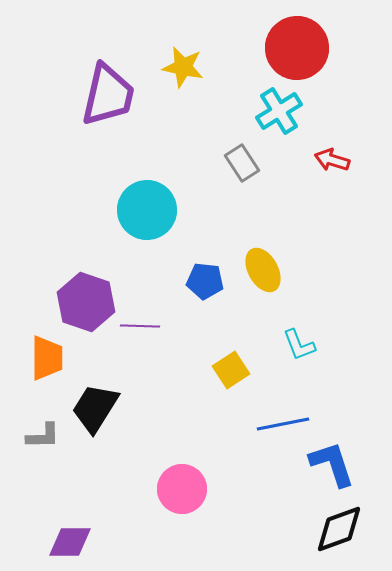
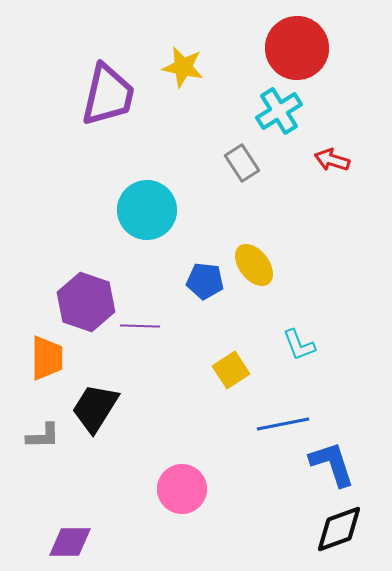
yellow ellipse: moved 9 px left, 5 px up; rotated 9 degrees counterclockwise
